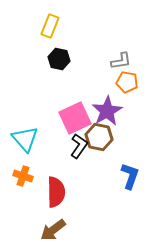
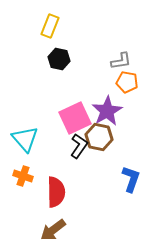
blue L-shape: moved 1 px right, 3 px down
